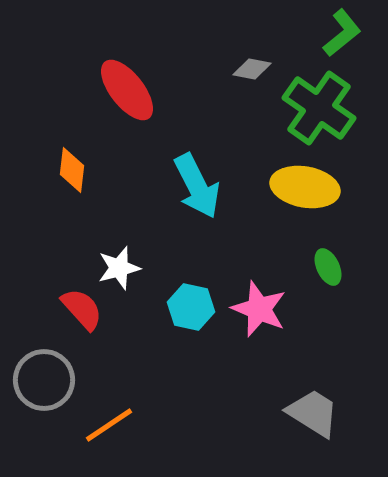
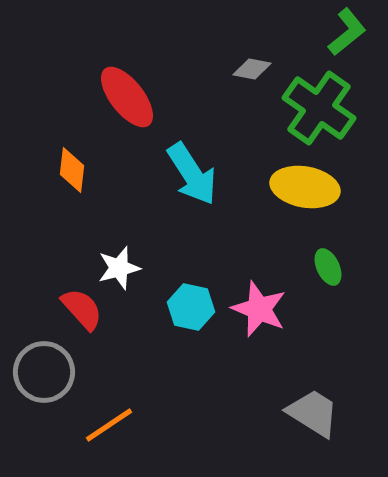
green L-shape: moved 5 px right, 1 px up
red ellipse: moved 7 px down
cyan arrow: moved 5 px left, 12 px up; rotated 6 degrees counterclockwise
gray circle: moved 8 px up
